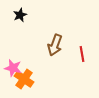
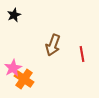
black star: moved 6 px left
brown arrow: moved 2 px left
pink star: rotated 30 degrees clockwise
